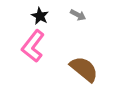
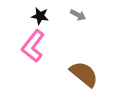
black star: rotated 18 degrees counterclockwise
brown semicircle: moved 5 px down
